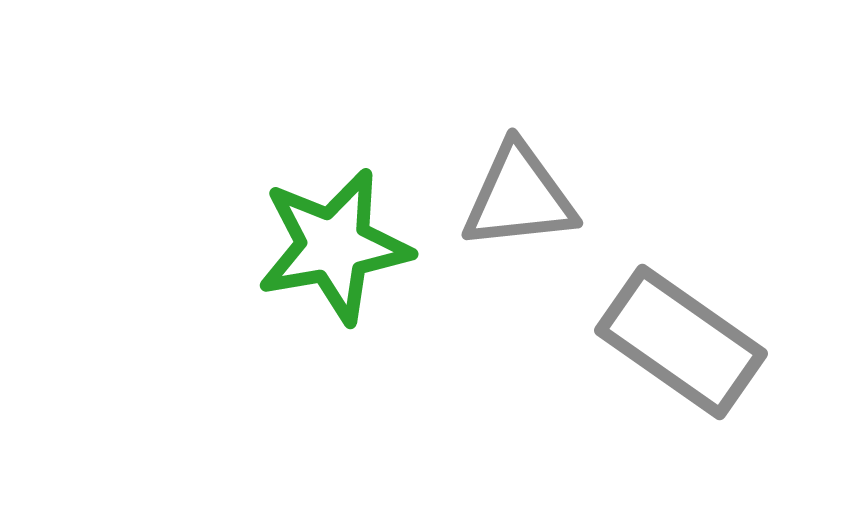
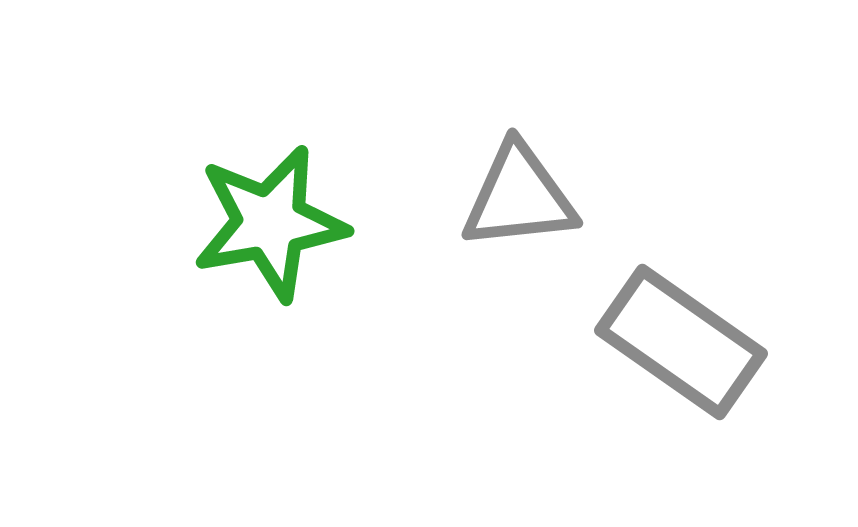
green star: moved 64 px left, 23 px up
